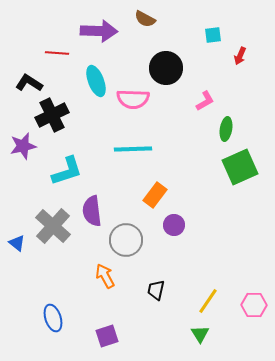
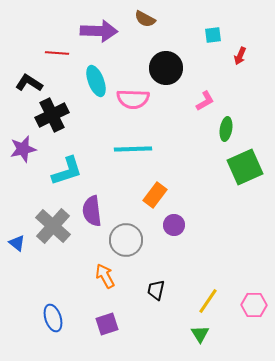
purple star: moved 3 px down
green square: moved 5 px right
purple square: moved 12 px up
